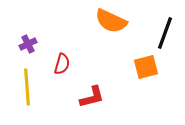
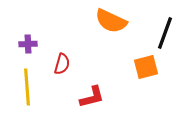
purple cross: rotated 24 degrees clockwise
